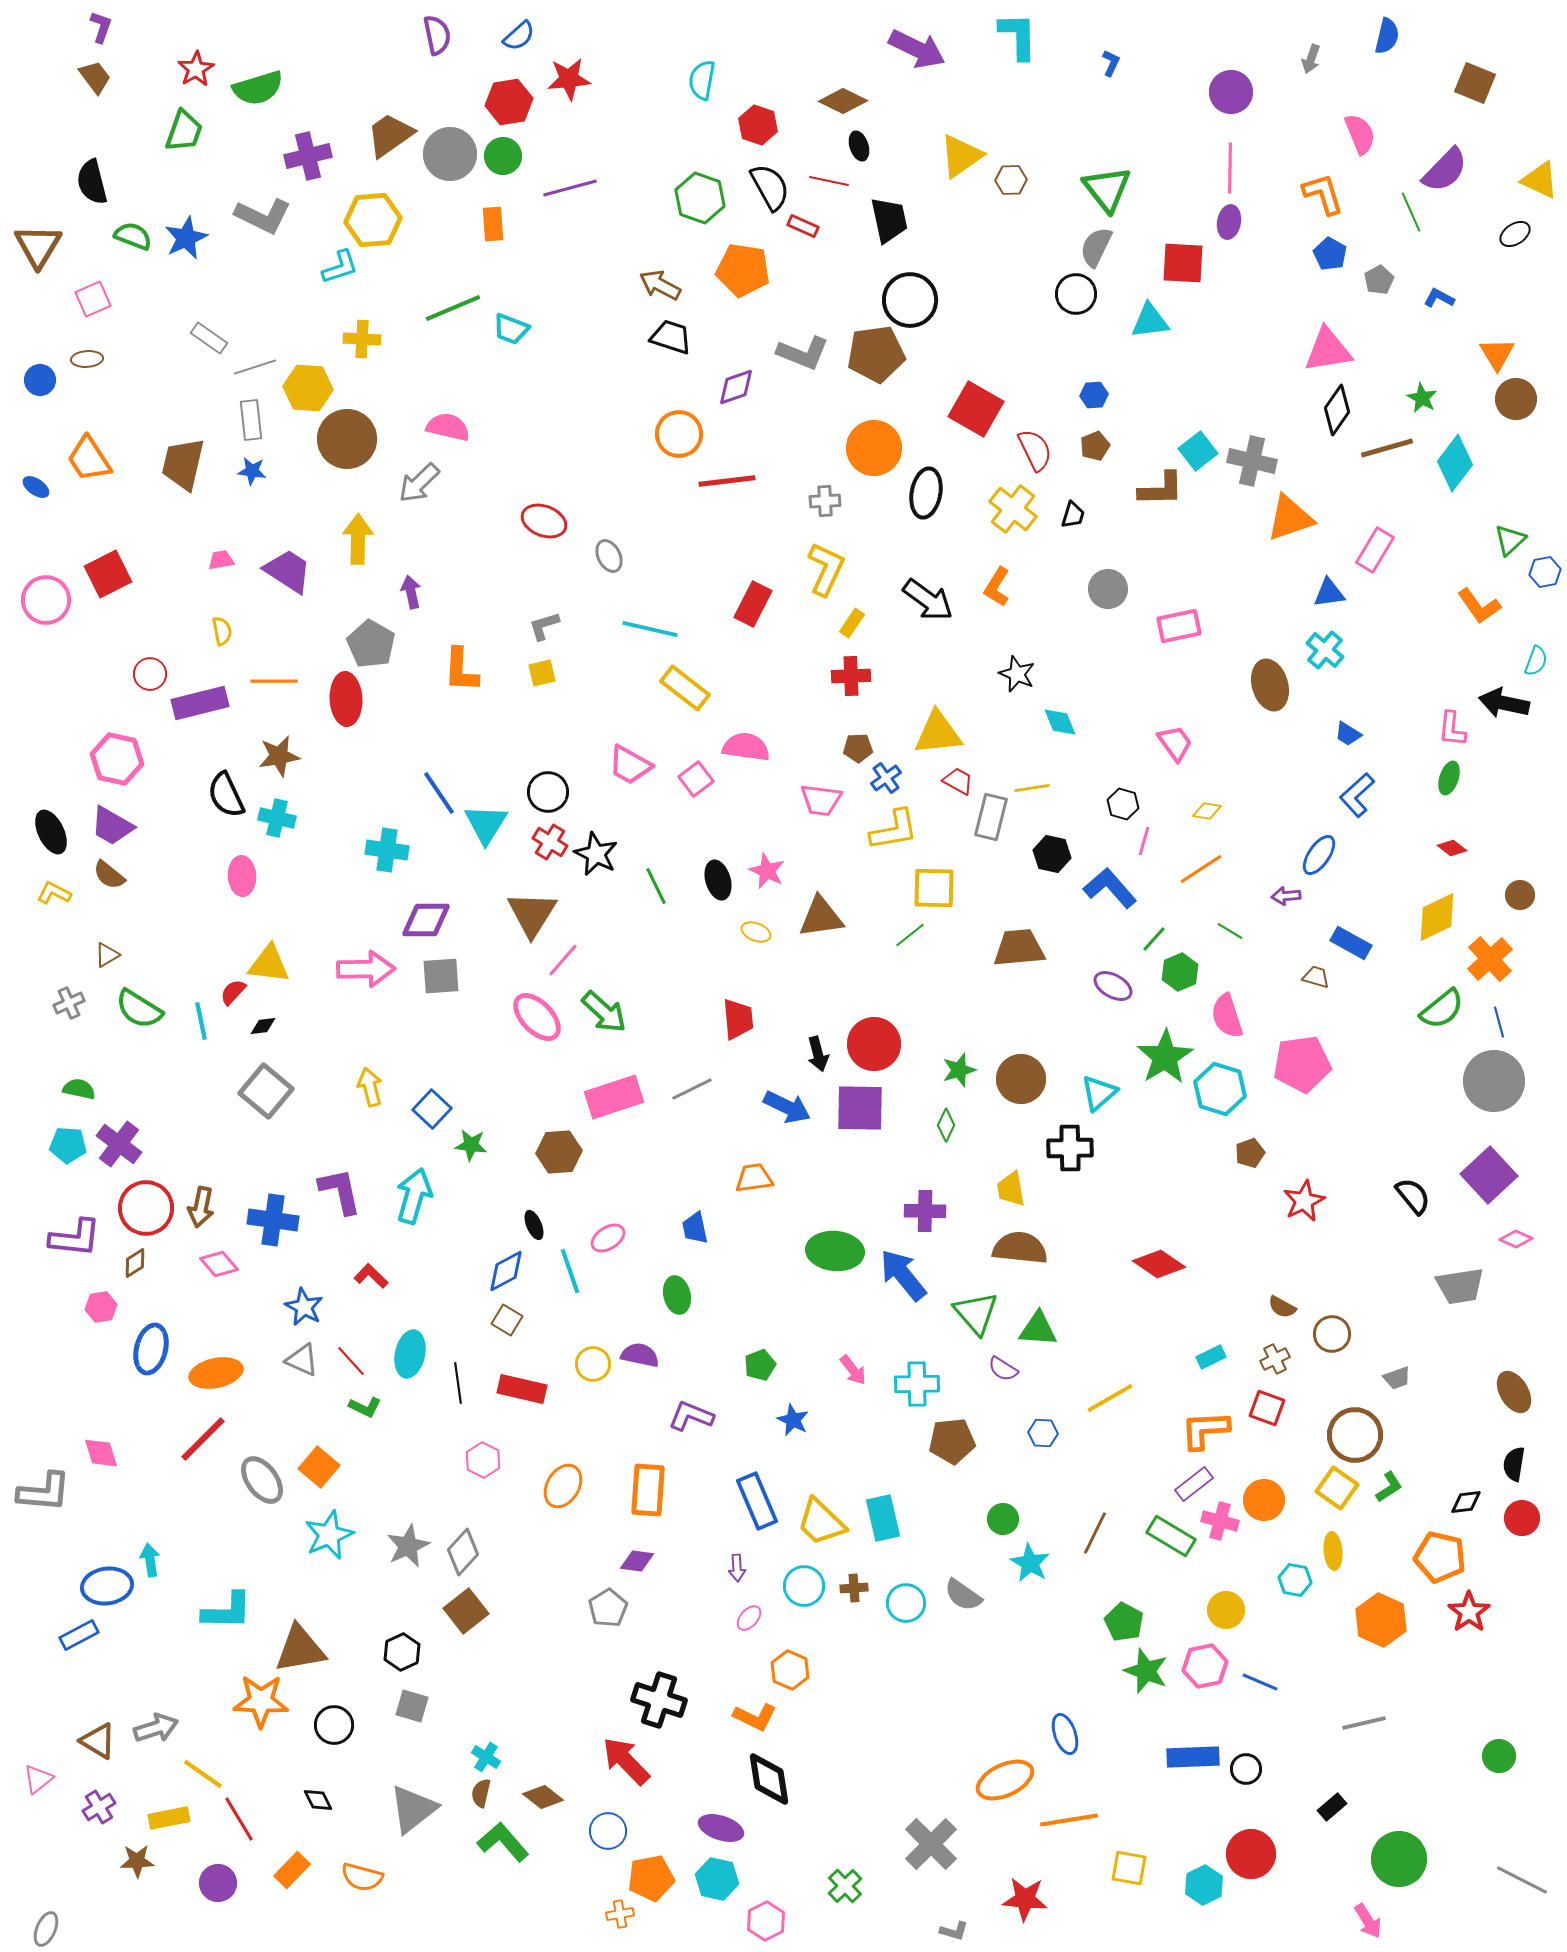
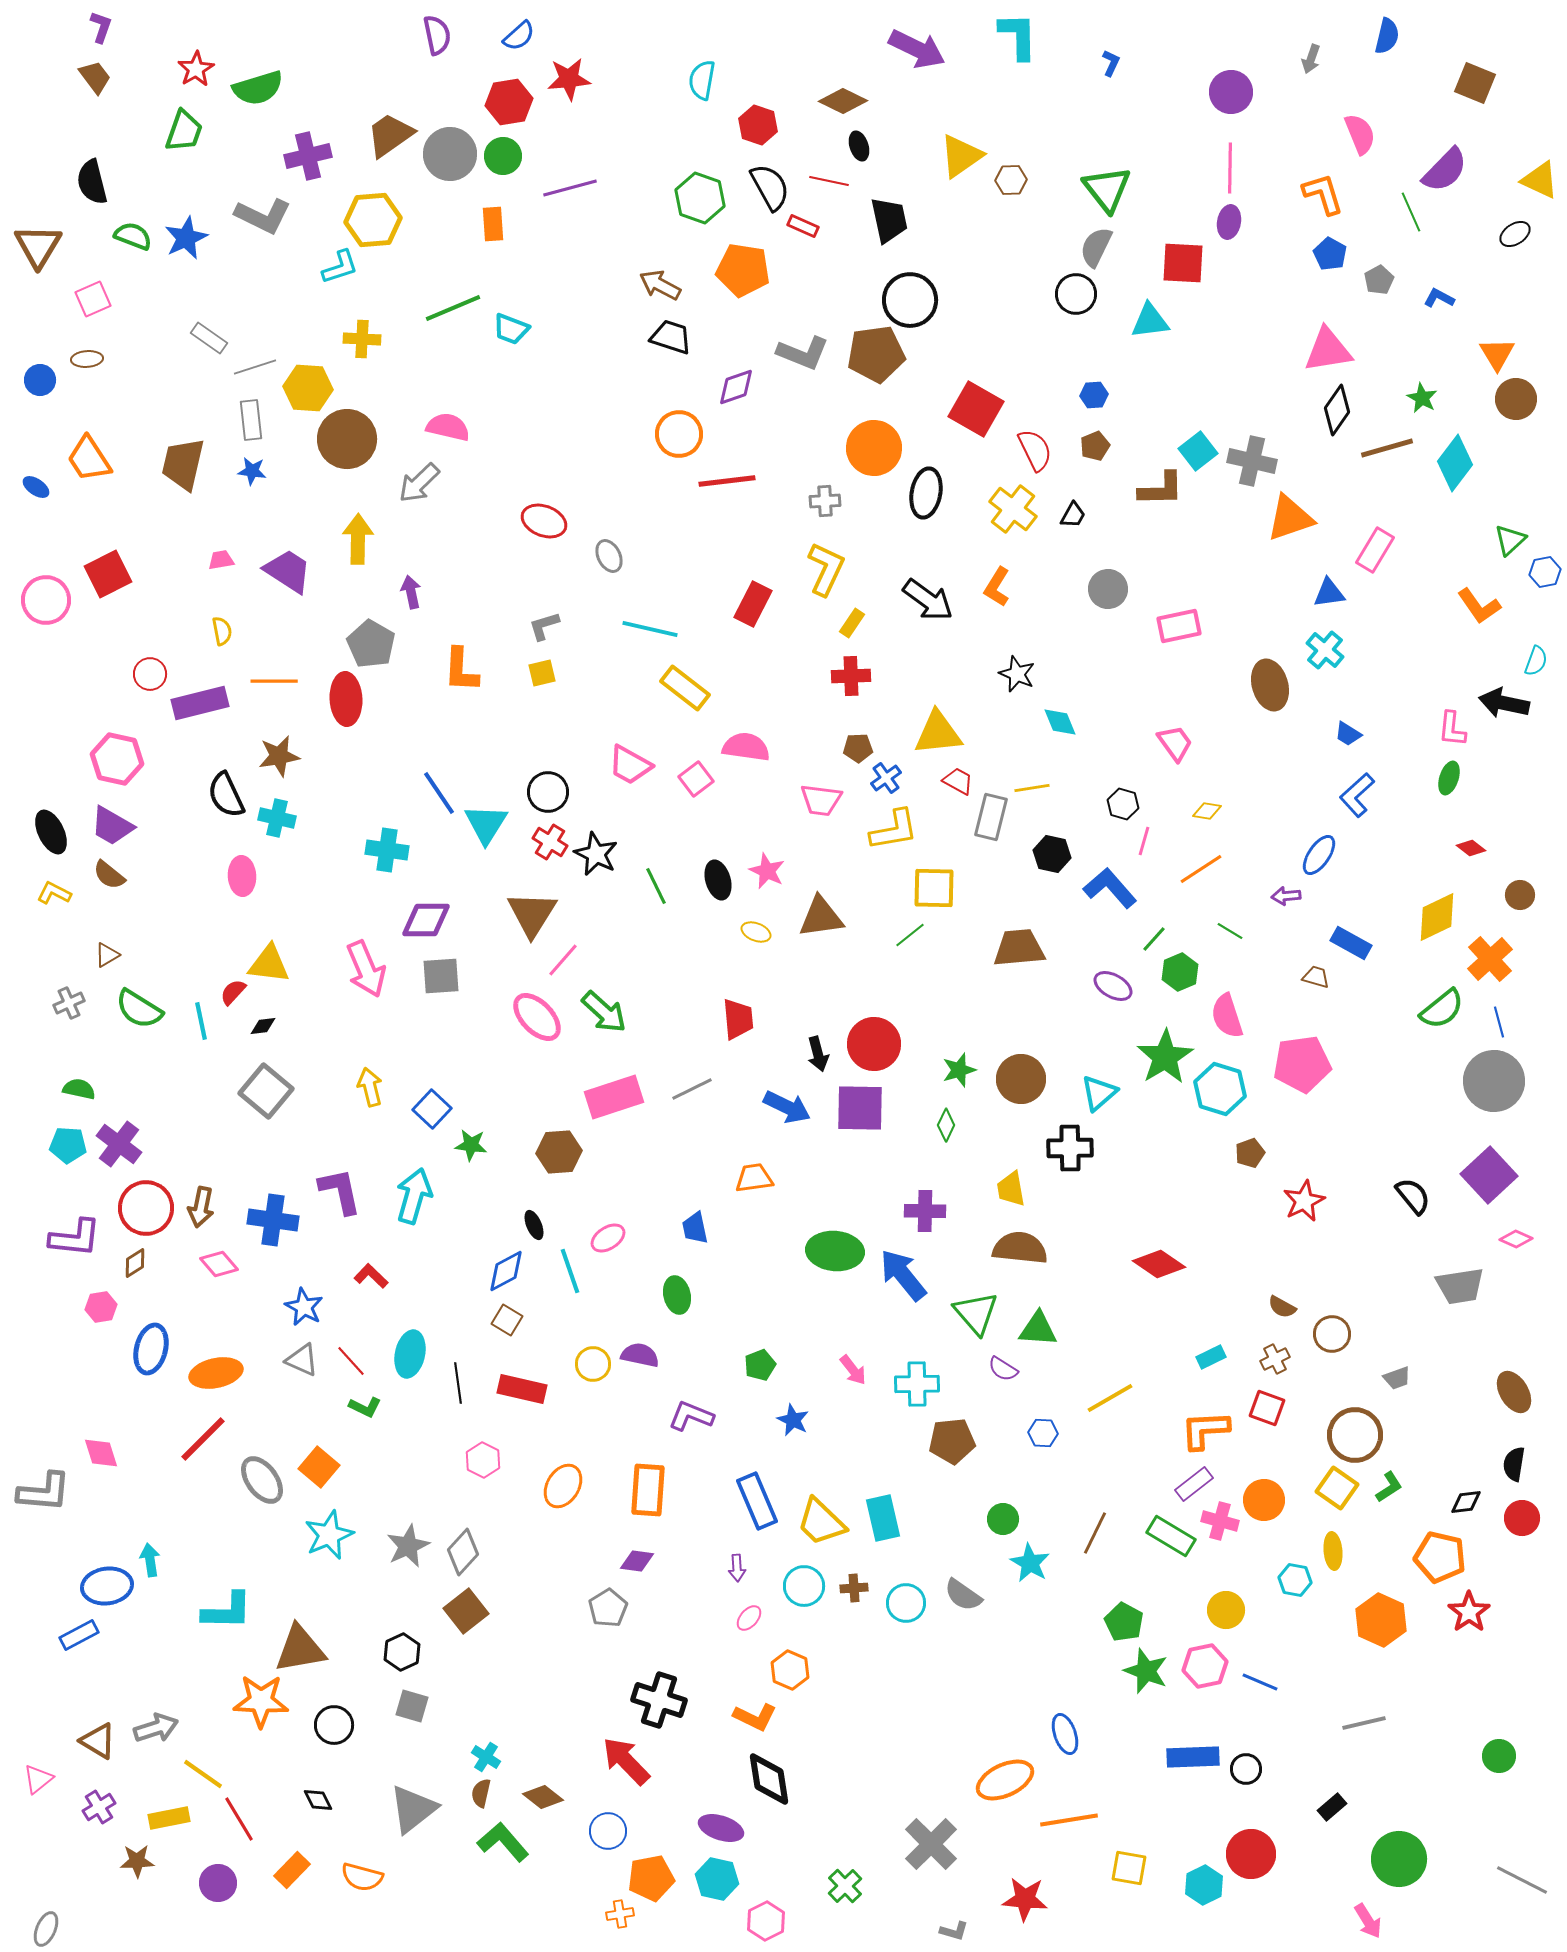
black trapezoid at (1073, 515): rotated 12 degrees clockwise
red diamond at (1452, 848): moved 19 px right
pink arrow at (366, 969): rotated 68 degrees clockwise
